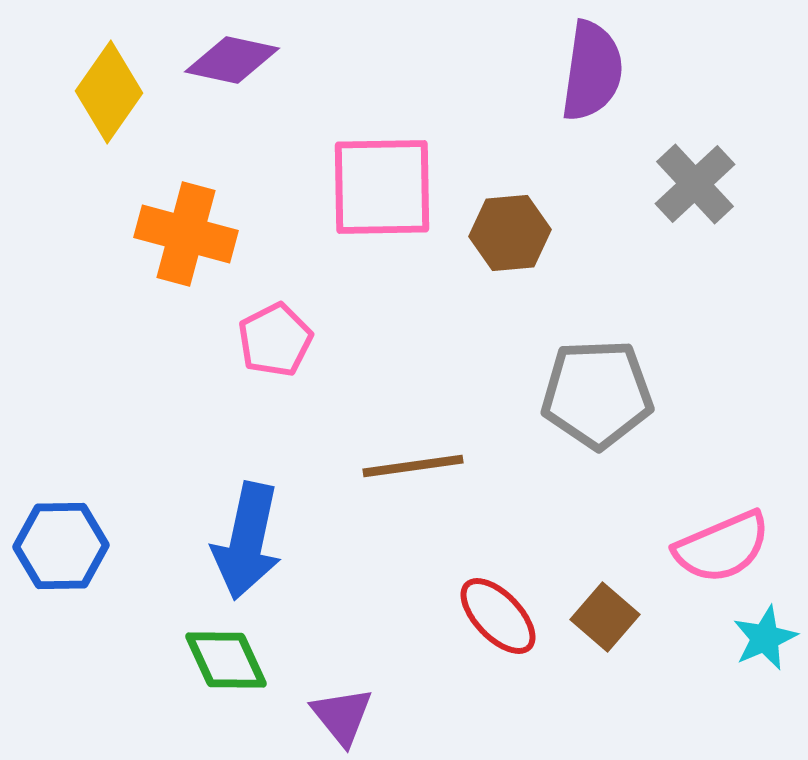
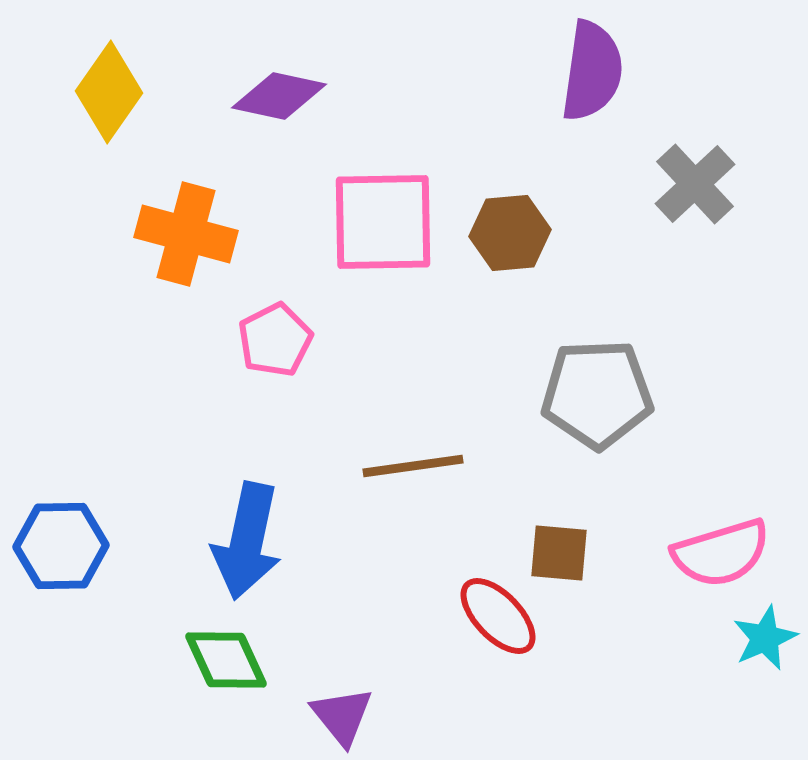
purple diamond: moved 47 px right, 36 px down
pink square: moved 1 px right, 35 px down
pink semicircle: moved 1 px left, 6 px down; rotated 6 degrees clockwise
brown square: moved 46 px left, 64 px up; rotated 36 degrees counterclockwise
